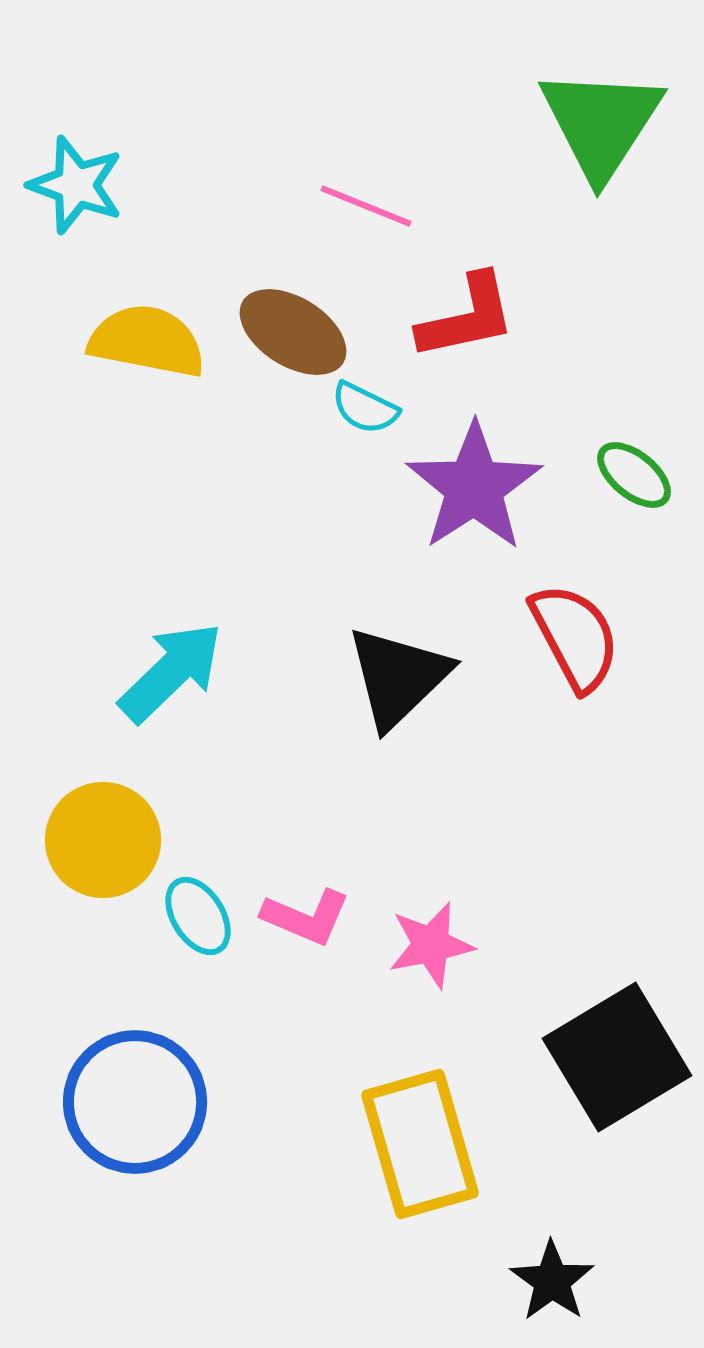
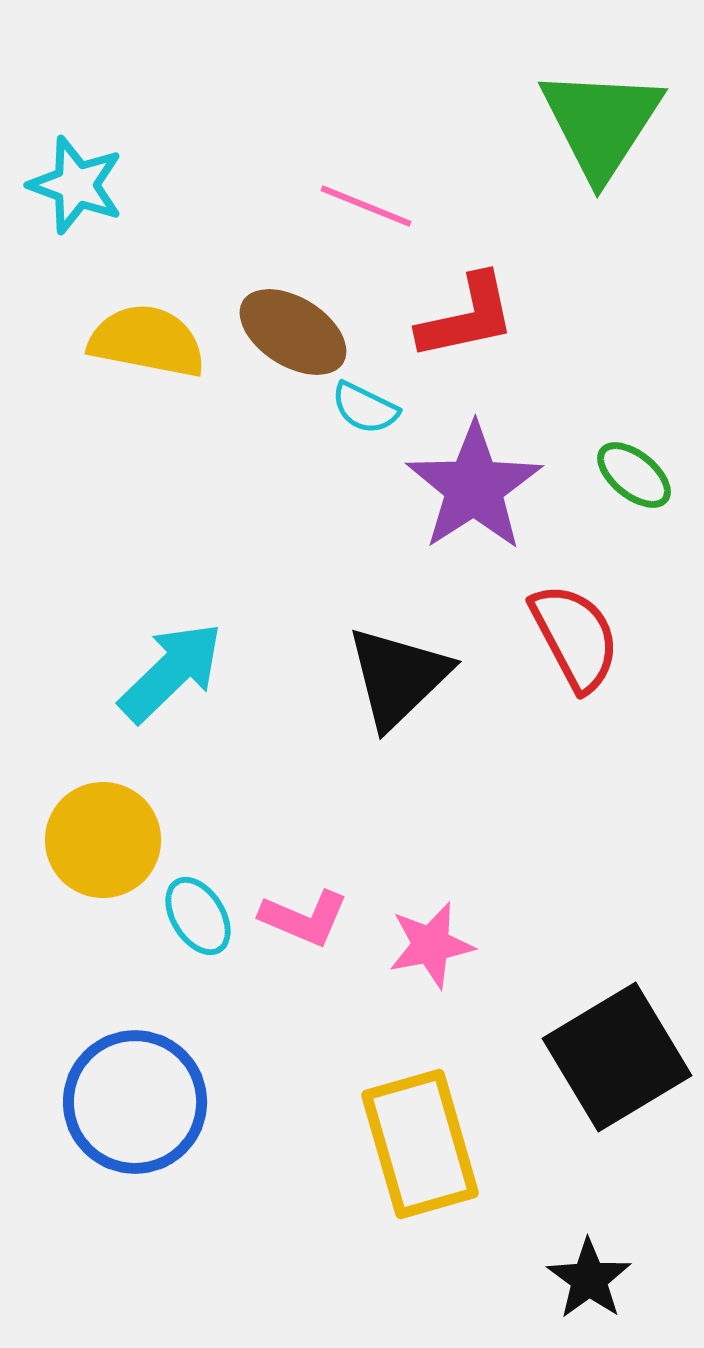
pink L-shape: moved 2 px left, 1 px down
black star: moved 37 px right, 2 px up
